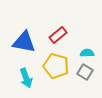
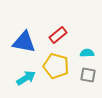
gray square: moved 3 px right, 3 px down; rotated 21 degrees counterclockwise
cyan arrow: rotated 102 degrees counterclockwise
